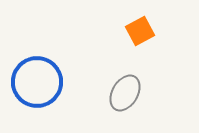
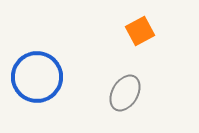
blue circle: moved 5 px up
